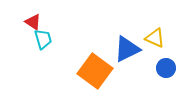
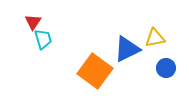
red triangle: rotated 30 degrees clockwise
yellow triangle: rotated 35 degrees counterclockwise
